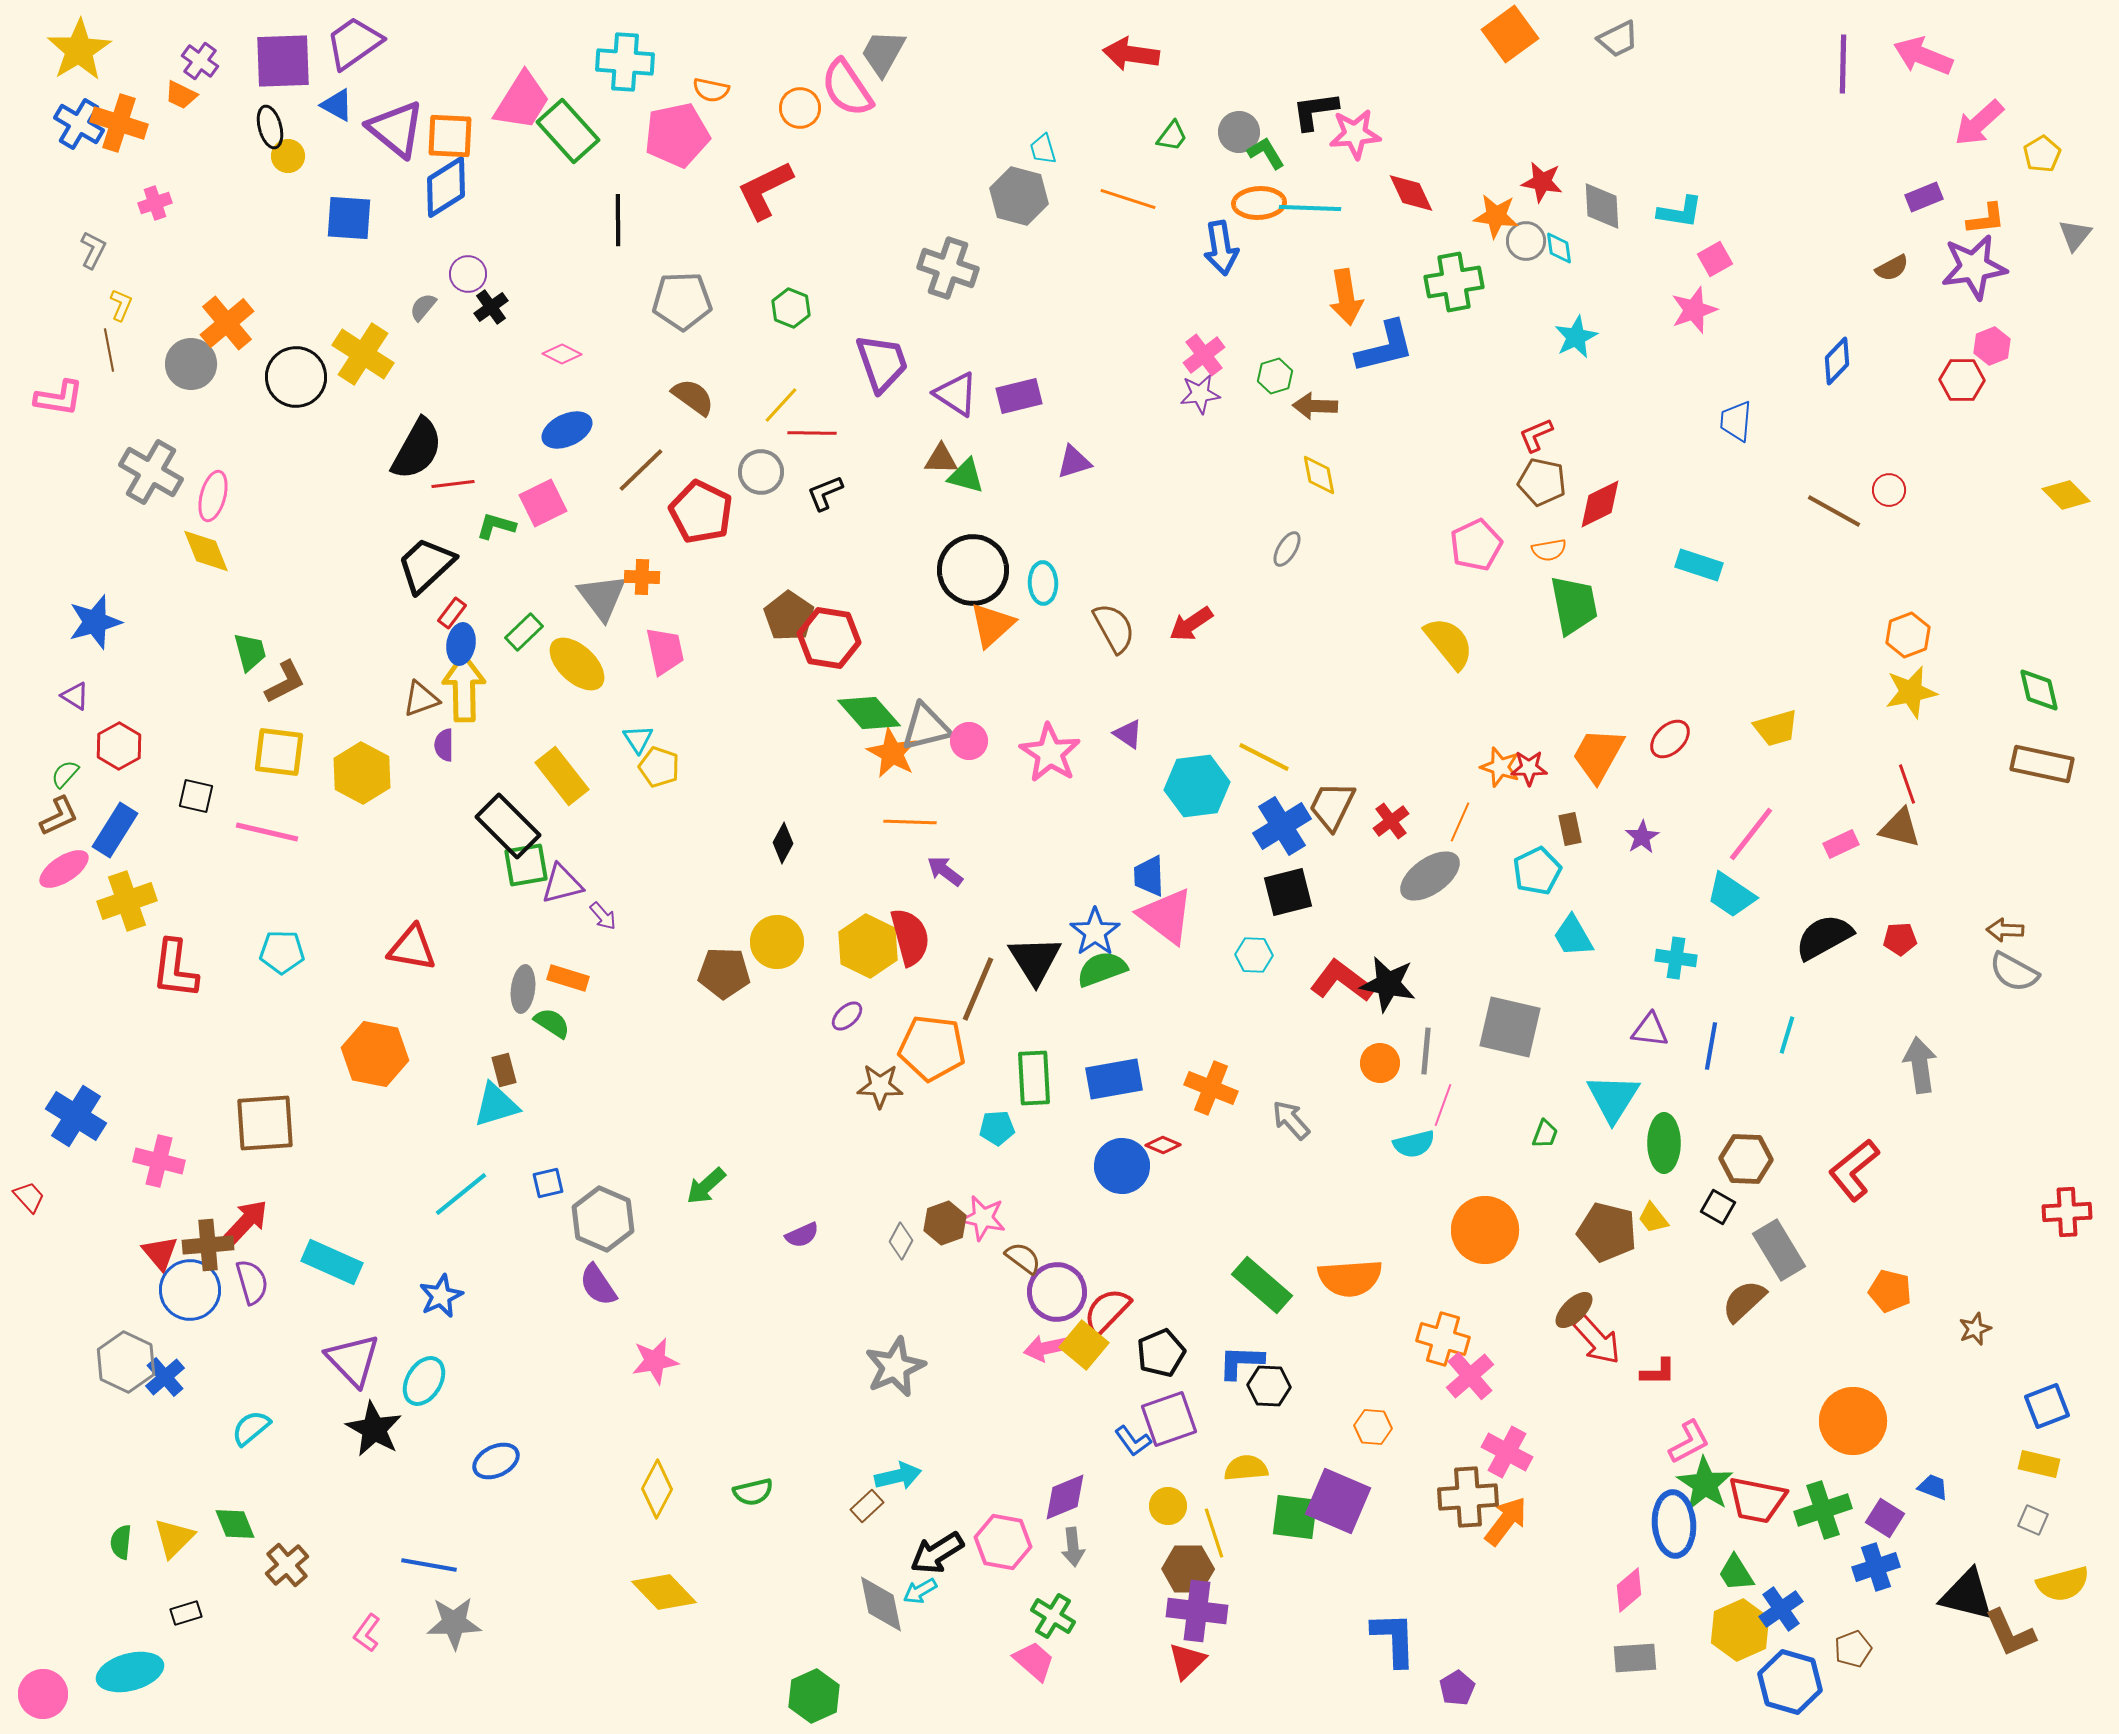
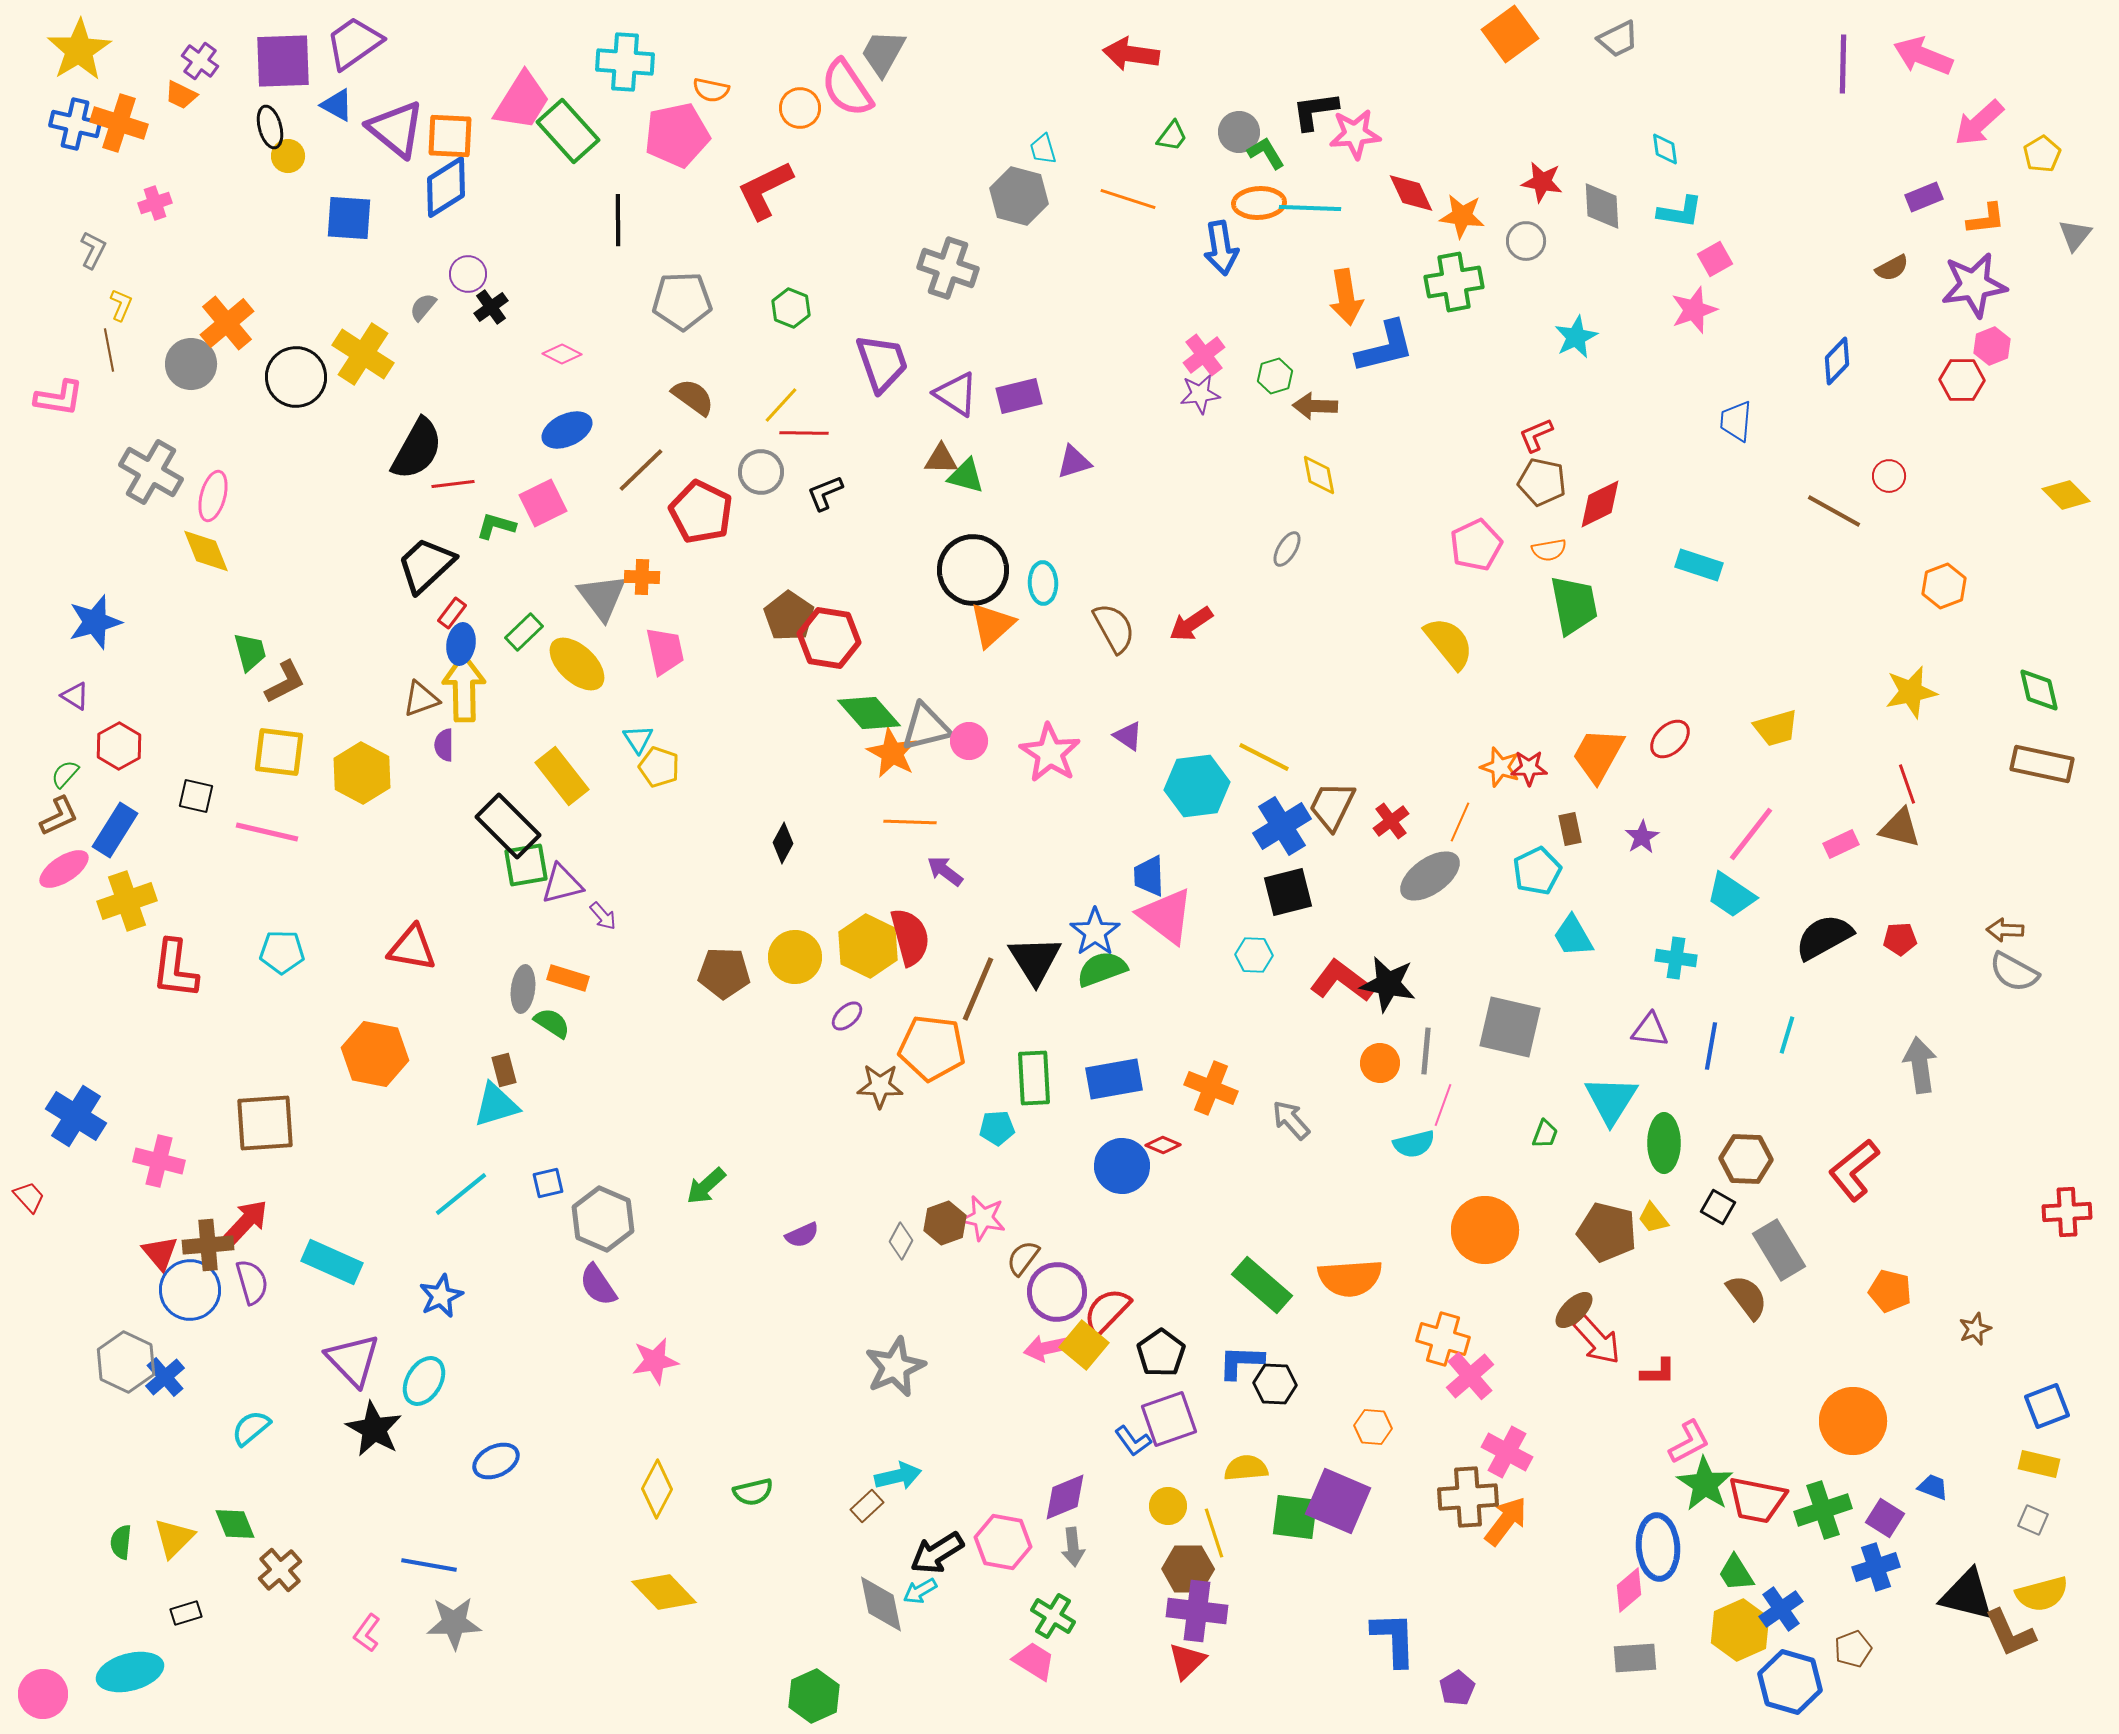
blue cross at (79, 124): moved 4 px left; rotated 18 degrees counterclockwise
orange star at (1496, 216): moved 34 px left
cyan diamond at (1559, 248): moved 106 px right, 99 px up
purple star at (1974, 267): moved 18 px down
red line at (812, 433): moved 8 px left
red circle at (1889, 490): moved 14 px up
orange hexagon at (1908, 635): moved 36 px right, 49 px up
purple triangle at (1128, 734): moved 2 px down
yellow circle at (777, 942): moved 18 px right, 15 px down
cyan triangle at (1613, 1098): moved 2 px left, 2 px down
brown semicircle at (1023, 1258): rotated 90 degrees counterclockwise
brown semicircle at (1744, 1301): moved 3 px right, 4 px up; rotated 96 degrees clockwise
black pentagon at (1161, 1353): rotated 12 degrees counterclockwise
black hexagon at (1269, 1386): moved 6 px right, 2 px up
blue ellipse at (1674, 1524): moved 16 px left, 23 px down
brown cross at (287, 1565): moved 7 px left, 5 px down
yellow semicircle at (2063, 1584): moved 21 px left, 10 px down
pink trapezoid at (1034, 1661): rotated 9 degrees counterclockwise
